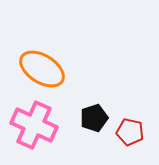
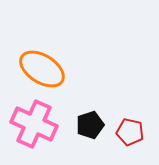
black pentagon: moved 4 px left, 7 px down
pink cross: moved 1 px up
